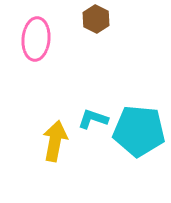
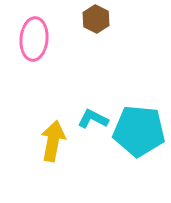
pink ellipse: moved 2 px left
cyan L-shape: rotated 8 degrees clockwise
yellow arrow: moved 2 px left
